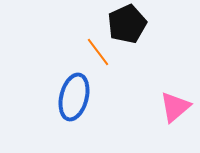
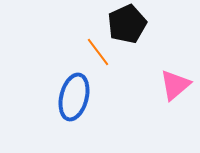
pink triangle: moved 22 px up
